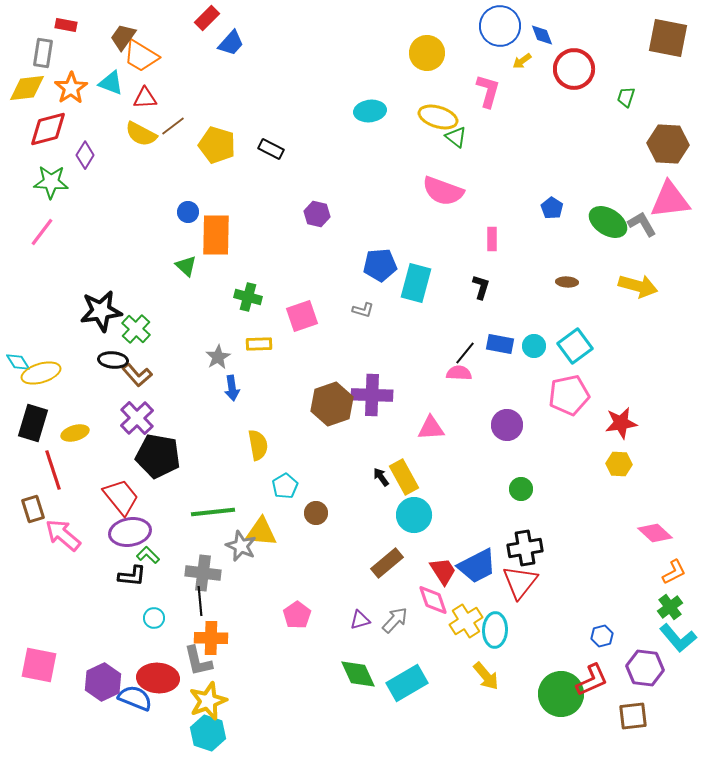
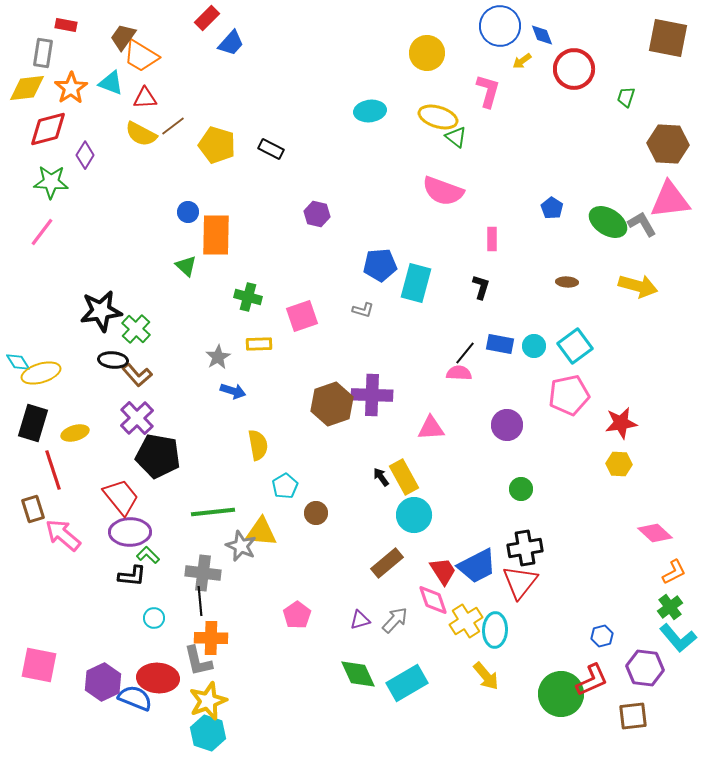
blue arrow at (232, 388): moved 1 px right, 3 px down; rotated 65 degrees counterclockwise
purple ellipse at (130, 532): rotated 9 degrees clockwise
